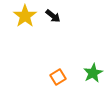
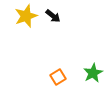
yellow star: moved 1 px right; rotated 15 degrees clockwise
